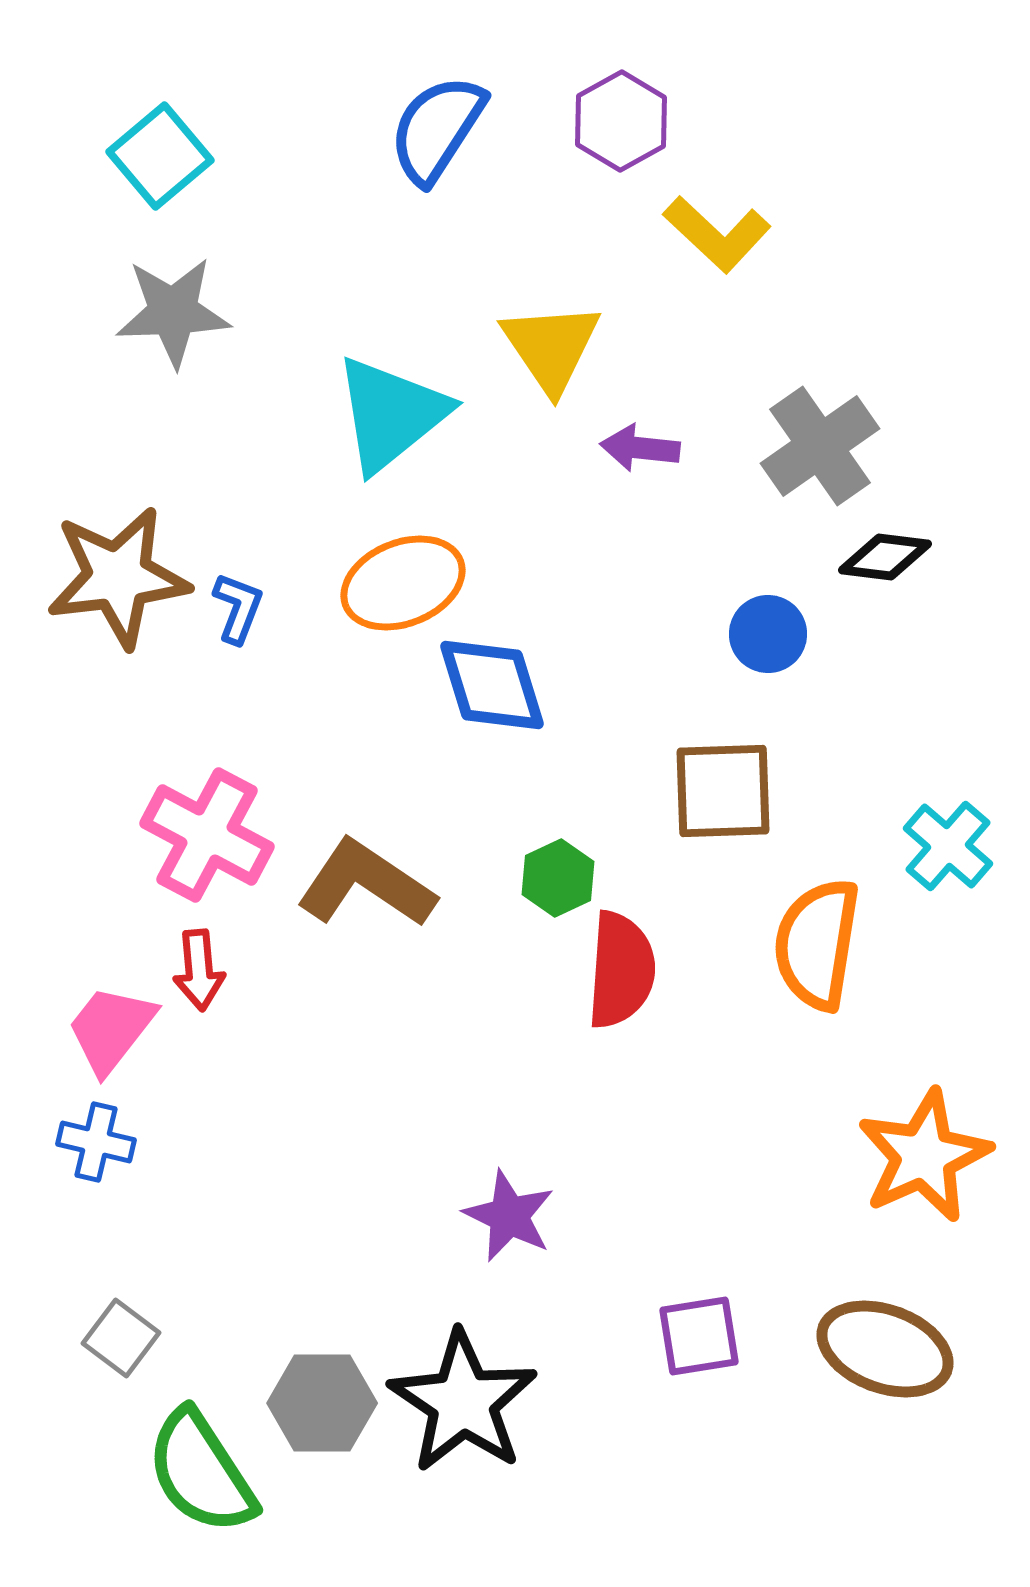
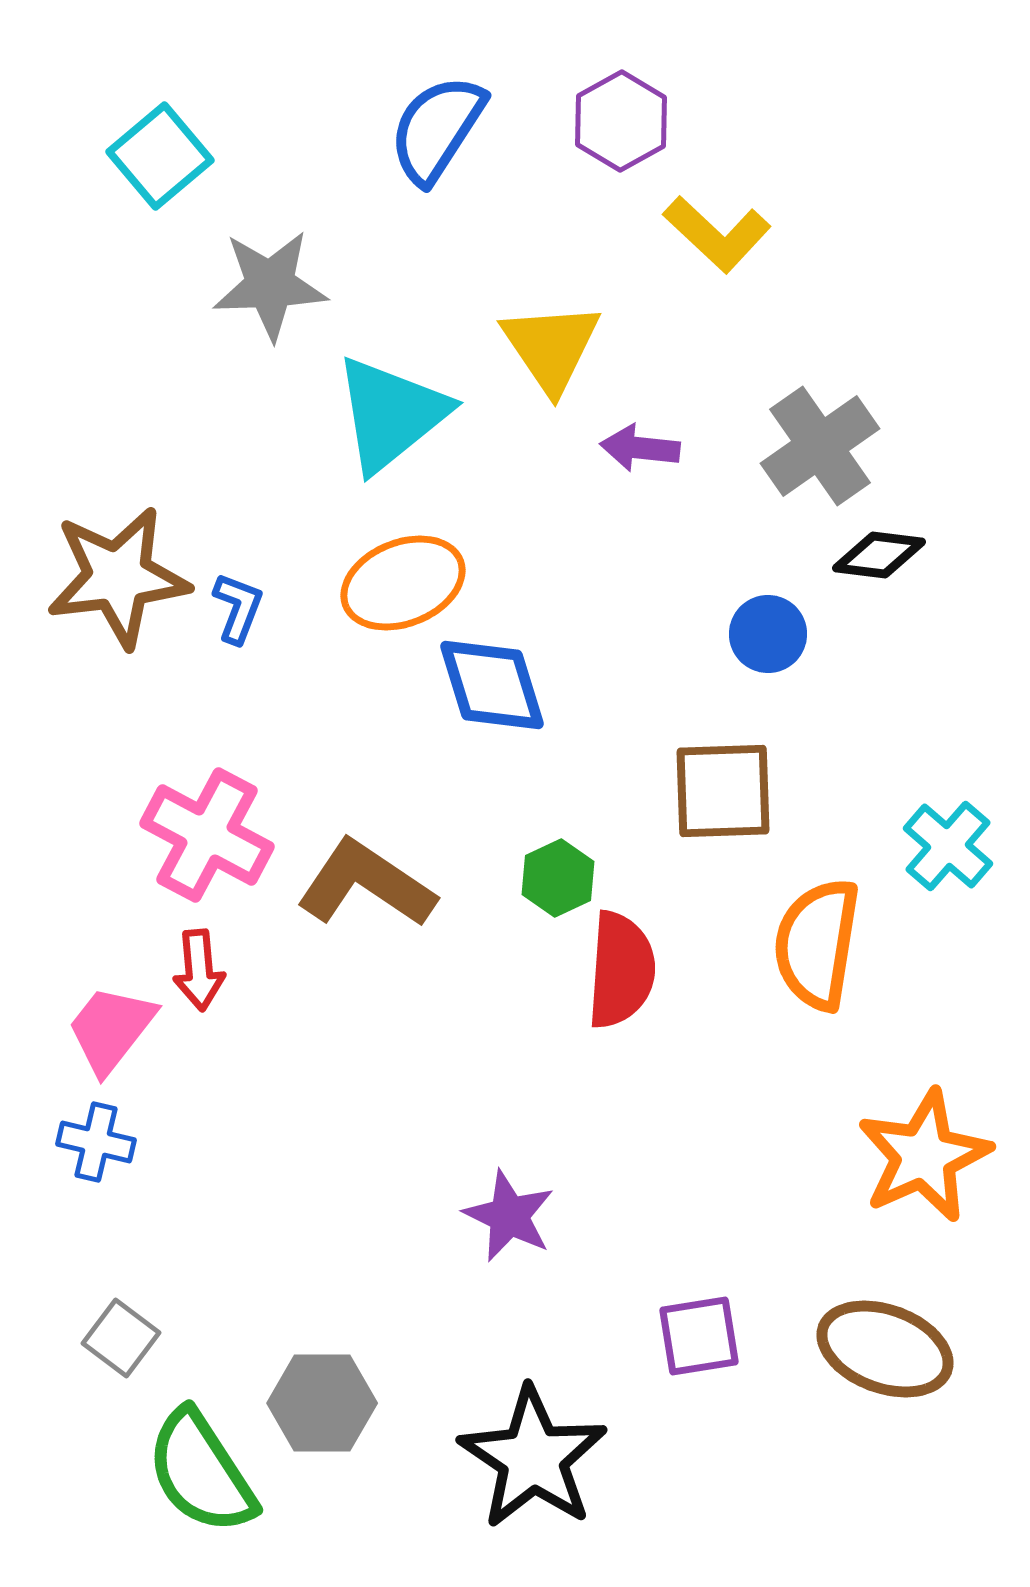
gray star: moved 97 px right, 27 px up
black diamond: moved 6 px left, 2 px up
black star: moved 70 px right, 56 px down
